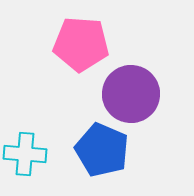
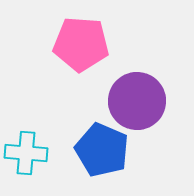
purple circle: moved 6 px right, 7 px down
cyan cross: moved 1 px right, 1 px up
